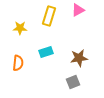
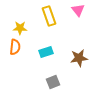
pink triangle: rotated 40 degrees counterclockwise
yellow rectangle: rotated 36 degrees counterclockwise
orange semicircle: moved 3 px left, 16 px up
gray square: moved 20 px left
